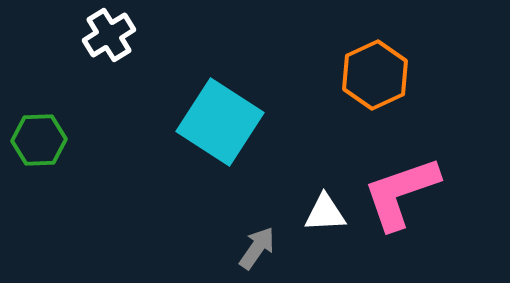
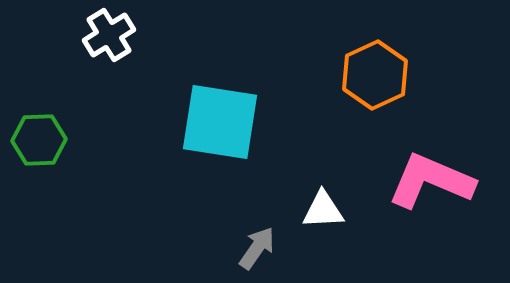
cyan square: rotated 24 degrees counterclockwise
pink L-shape: moved 30 px right, 12 px up; rotated 42 degrees clockwise
white triangle: moved 2 px left, 3 px up
